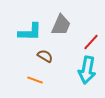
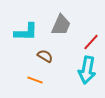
cyan L-shape: moved 4 px left
